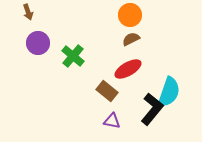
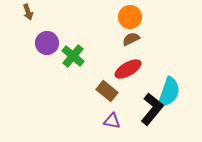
orange circle: moved 2 px down
purple circle: moved 9 px right
